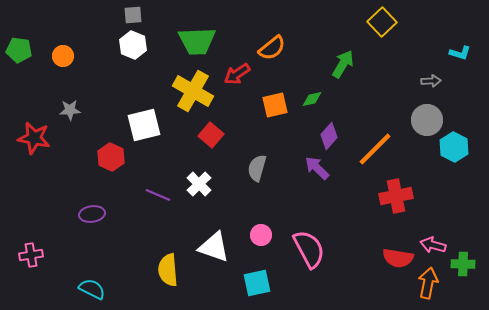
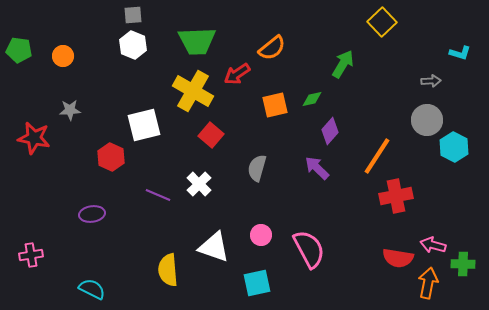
purple diamond: moved 1 px right, 5 px up
orange line: moved 2 px right, 7 px down; rotated 12 degrees counterclockwise
